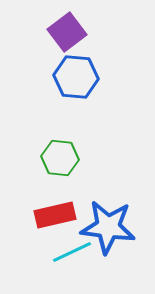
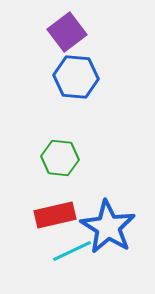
blue star: rotated 24 degrees clockwise
cyan line: moved 1 px up
